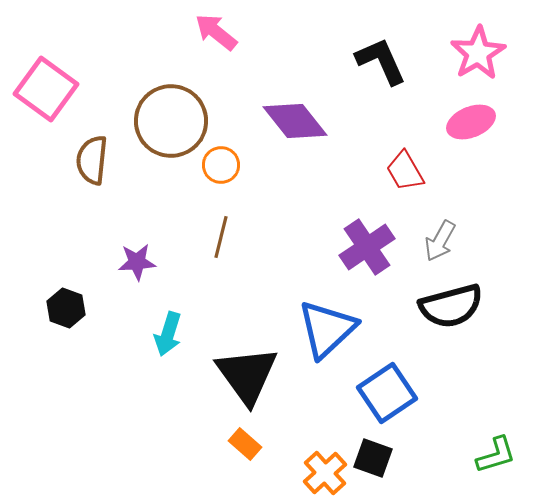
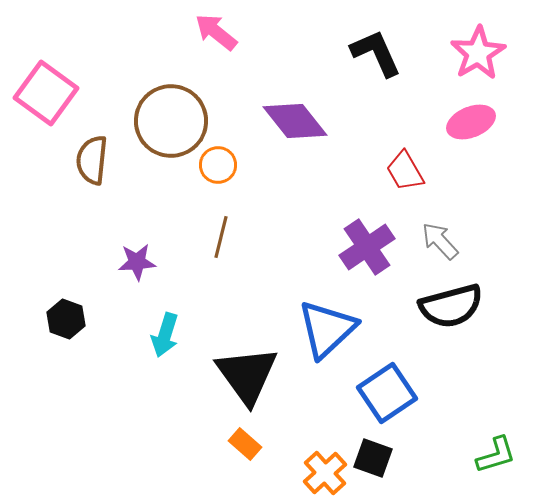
black L-shape: moved 5 px left, 8 px up
pink square: moved 4 px down
orange circle: moved 3 px left
gray arrow: rotated 108 degrees clockwise
black hexagon: moved 11 px down
cyan arrow: moved 3 px left, 1 px down
